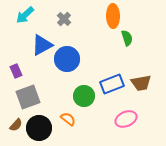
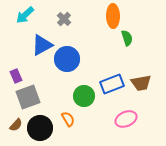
purple rectangle: moved 5 px down
orange semicircle: rotated 21 degrees clockwise
black circle: moved 1 px right
